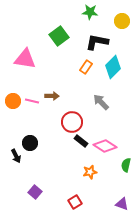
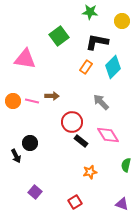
pink diamond: moved 3 px right, 11 px up; rotated 25 degrees clockwise
